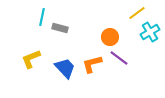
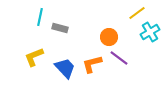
cyan line: moved 2 px left
orange circle: moved 1 px left
yellow L-shape: moved 3 px right, 2 px up
